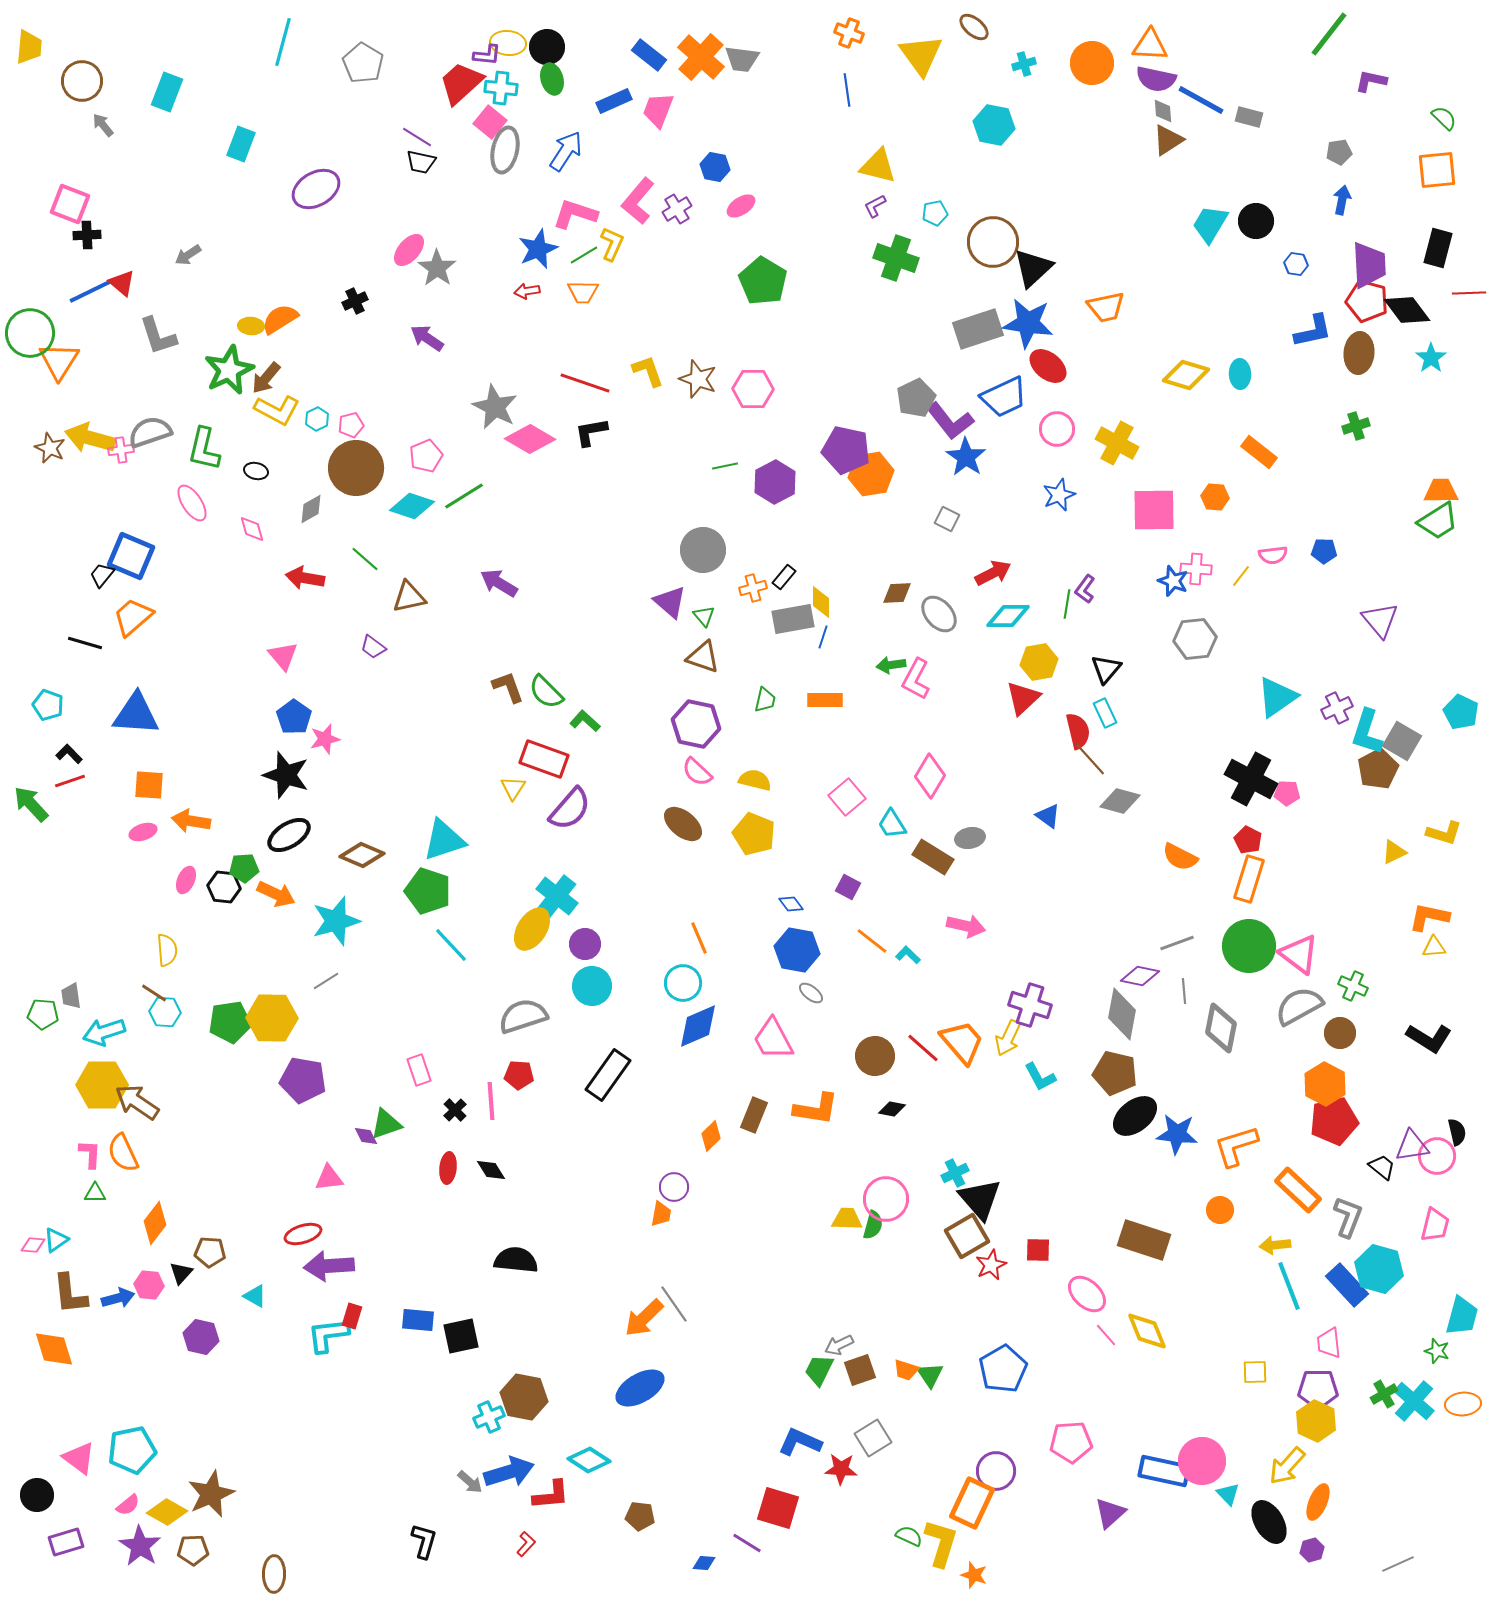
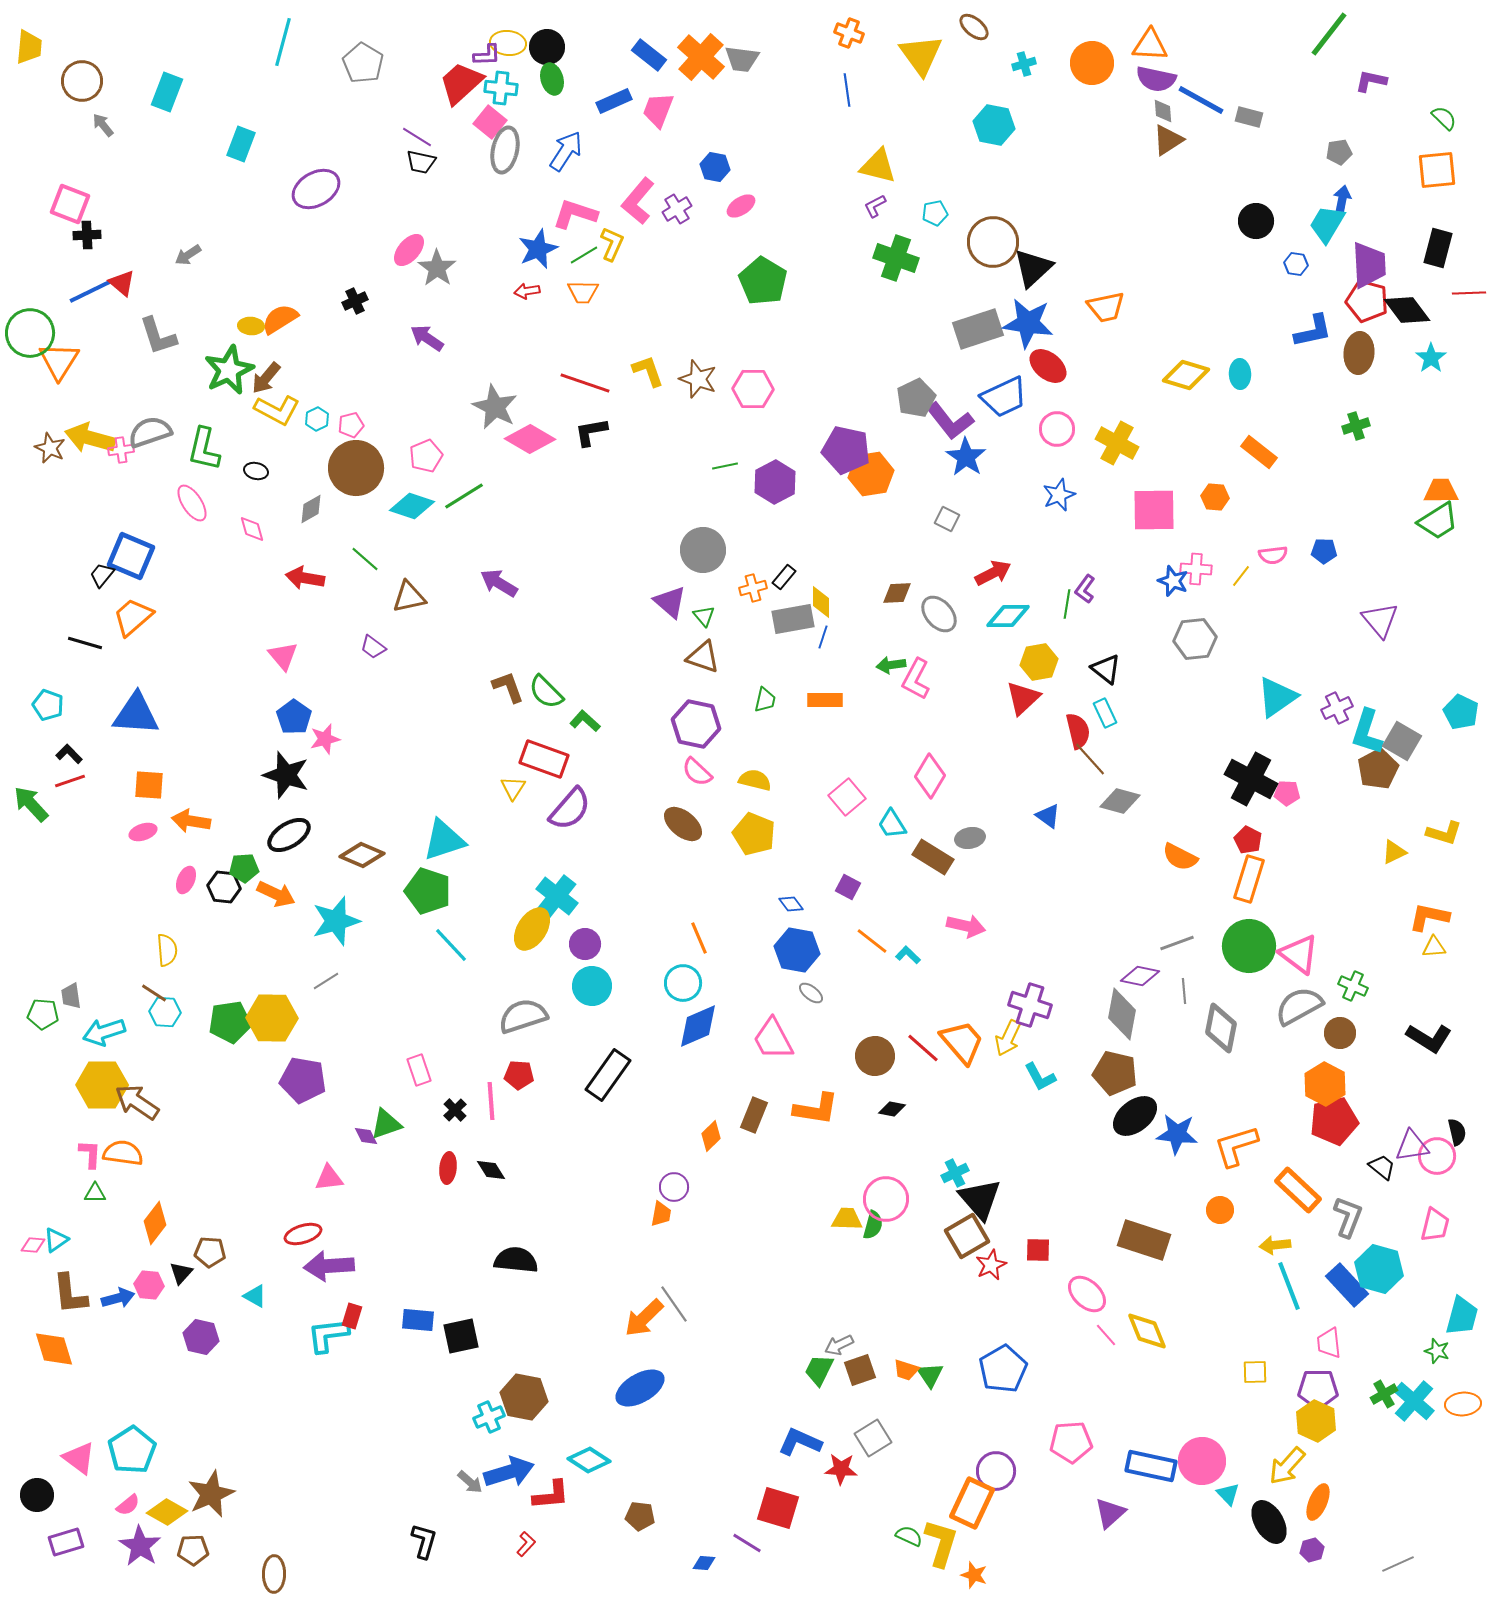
purple L-shape at (487, 55): rotated 8 degrees counterclockwise
cyan trapezoid at (1210, 224): moved 117 px right
black triangle at (1106, 669): rotated 32 degrees counterclockwise
orange semicircle at (123, 1153): rotated 123 degrees clockwise
cyan pentagon at (132, 1450): rotated 21 degrees counterclockwise
blue rectangle at (1164, 1471): moved 13 px left, 5 px up
